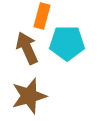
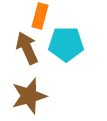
orange rectangle: moved 2 px left
cyan pentagon: moved 1 px left, 1 px down
